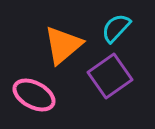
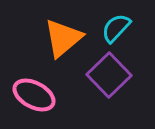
orange triangle: moved 7 px up
purple square: moved 1 px left, 1 px up; rotated 9 degrees counterclockwise
